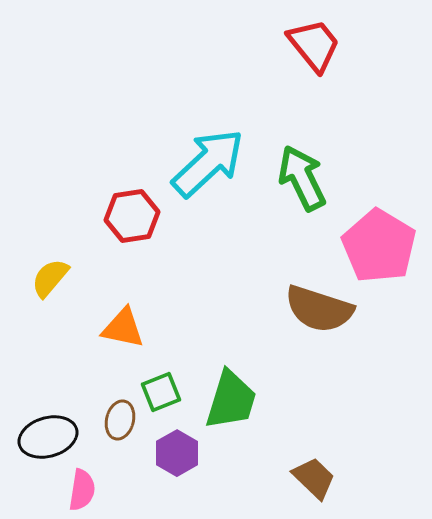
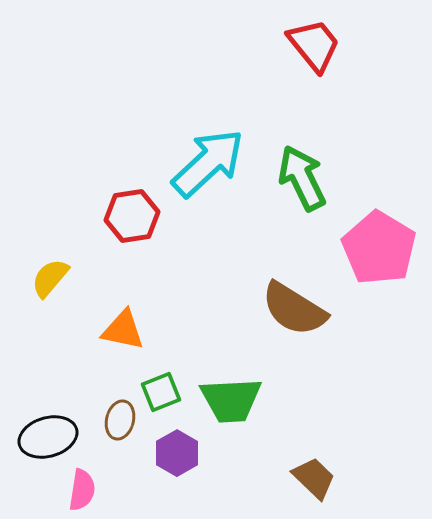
pink pentagon: moved 2 px down
brown semicircle: moved 25 px left; rotated 14 degrees clockwise
orange triangle: moved 2 px down
green trapezoid: rotated 70 degrees clockwise
